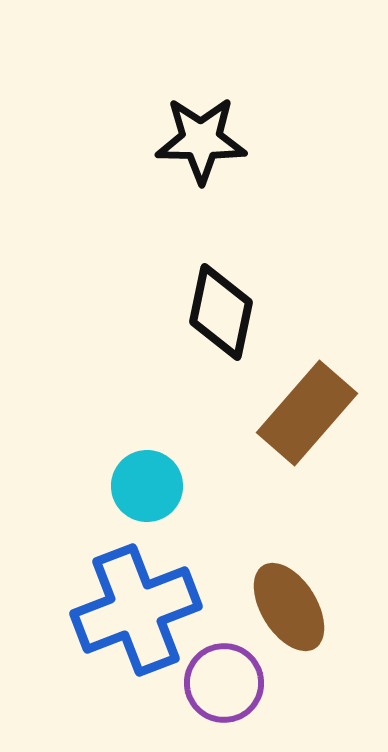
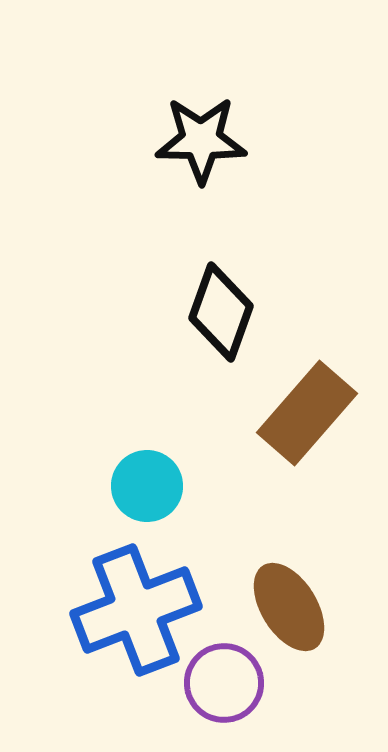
black diamond: rotated 8 degrees clockwise
